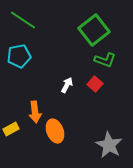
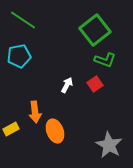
green square: moved 1 px right
red square: rotated 14 degrees clockwise
